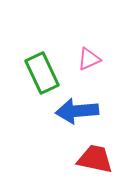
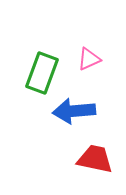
green rectangle: rotated 45 degrees clockwise
blue arrow: moved 3 px left
